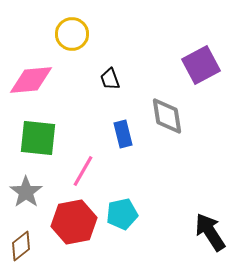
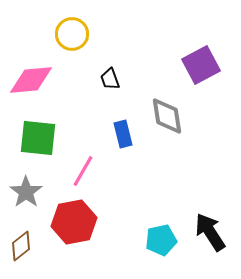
cyan pentagon: moved 39 px right, 26 px down
